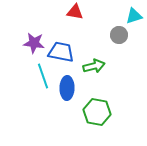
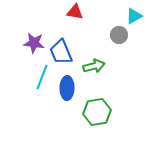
cyan triangle: rotated 12 degrees counterclockwise
blue trapezoid: rotated 124 degrees counterclockwise
cyan line: moved 1 px left, 1 px down; rotated 40 degrees clockwise
green hexagon: rotated 20 degrees counterclockwise
